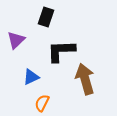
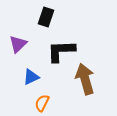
purple triangle: moved 2 px right, 4 px down
